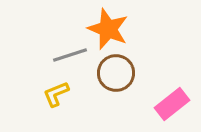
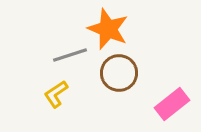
brown circle: moved 3 px right
yellow L-shape: rotated 12 degrees counterclockwise
